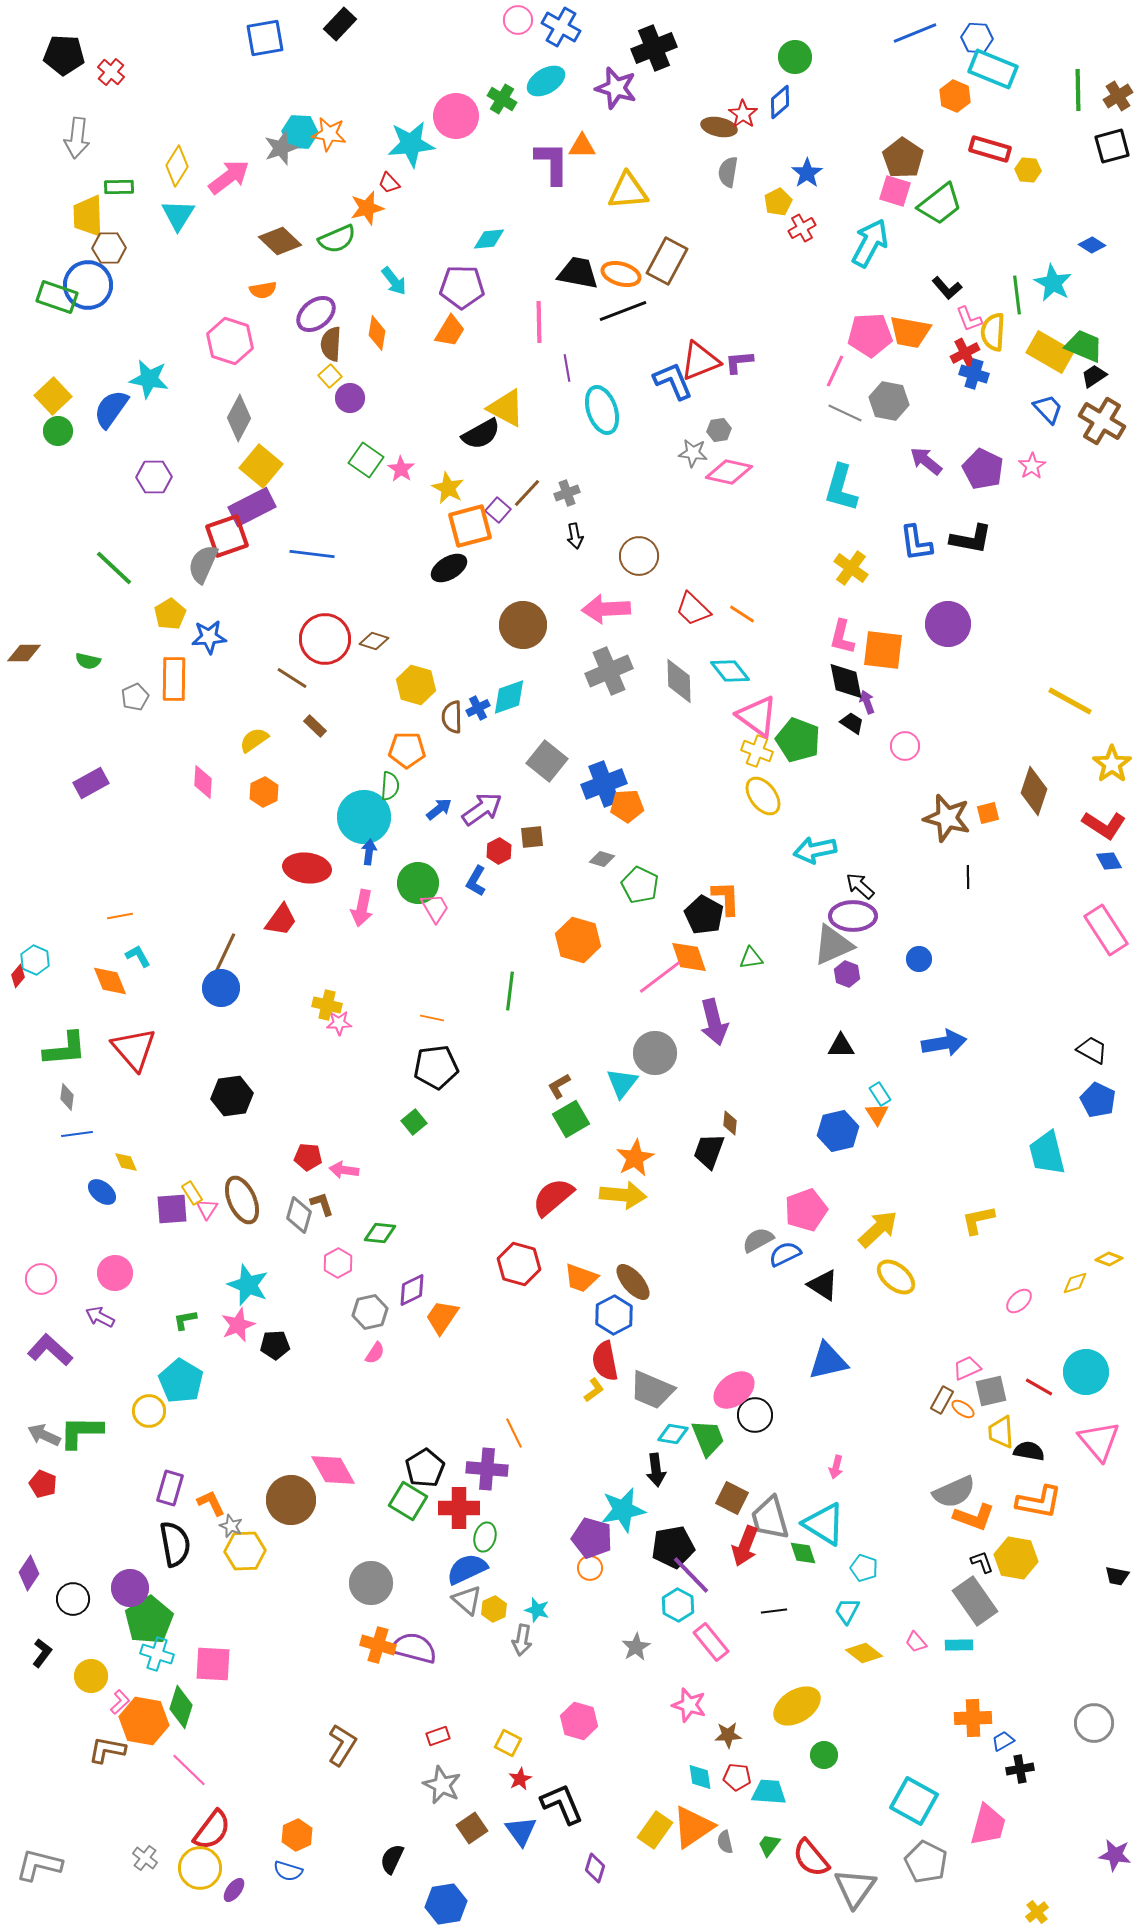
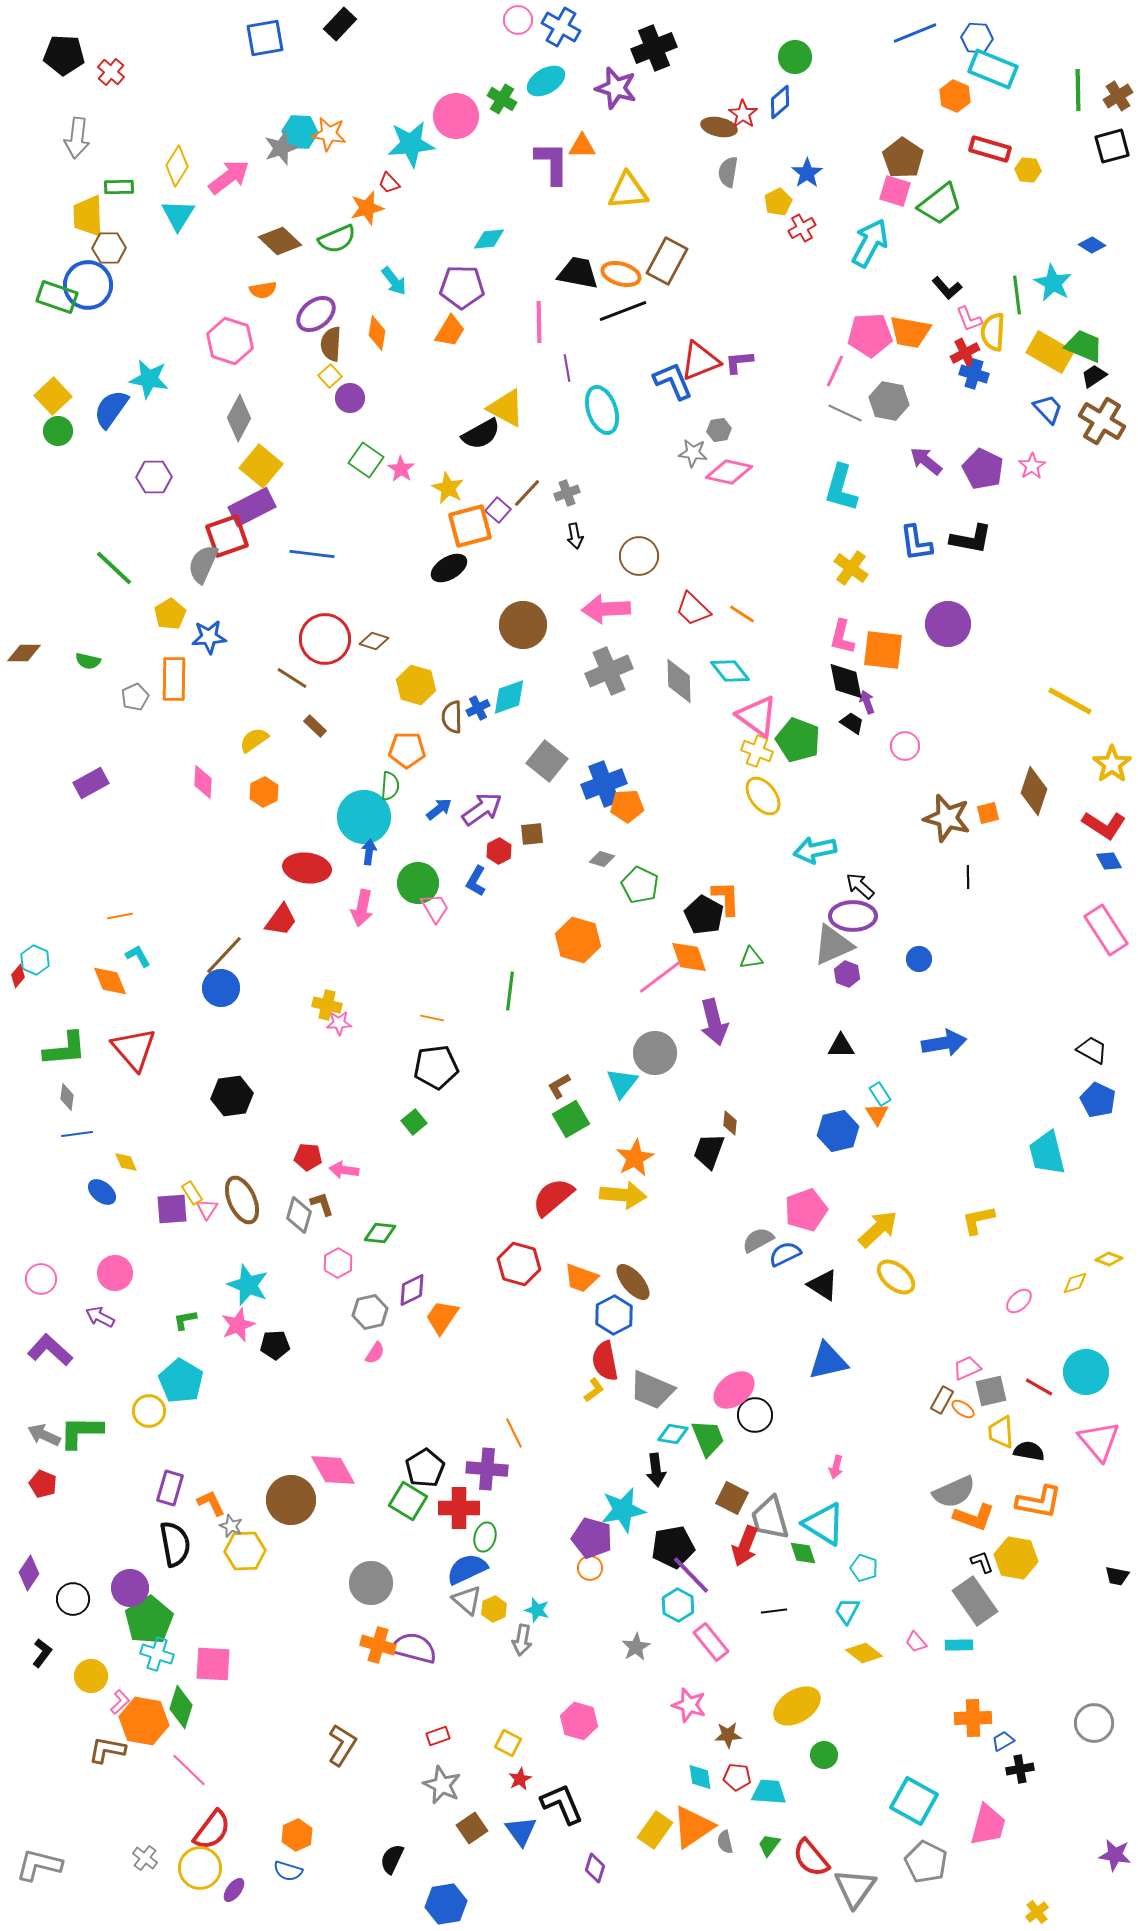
brown square at (532, 837): moved 3 px up
brown line at (224, 955): rotated 18 degrees clockwise
